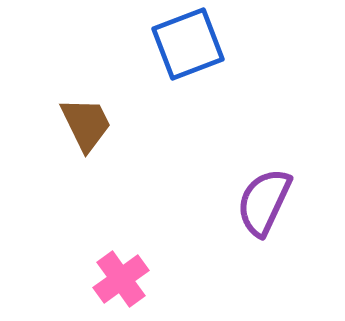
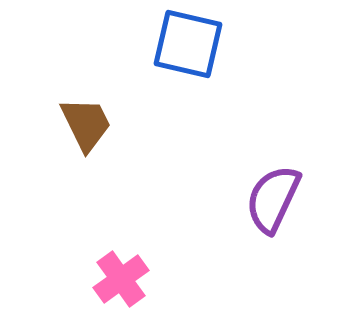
blue square: rotated 34 degrees clockwise
purple semicircle: moved 9 px right, 3 px up
